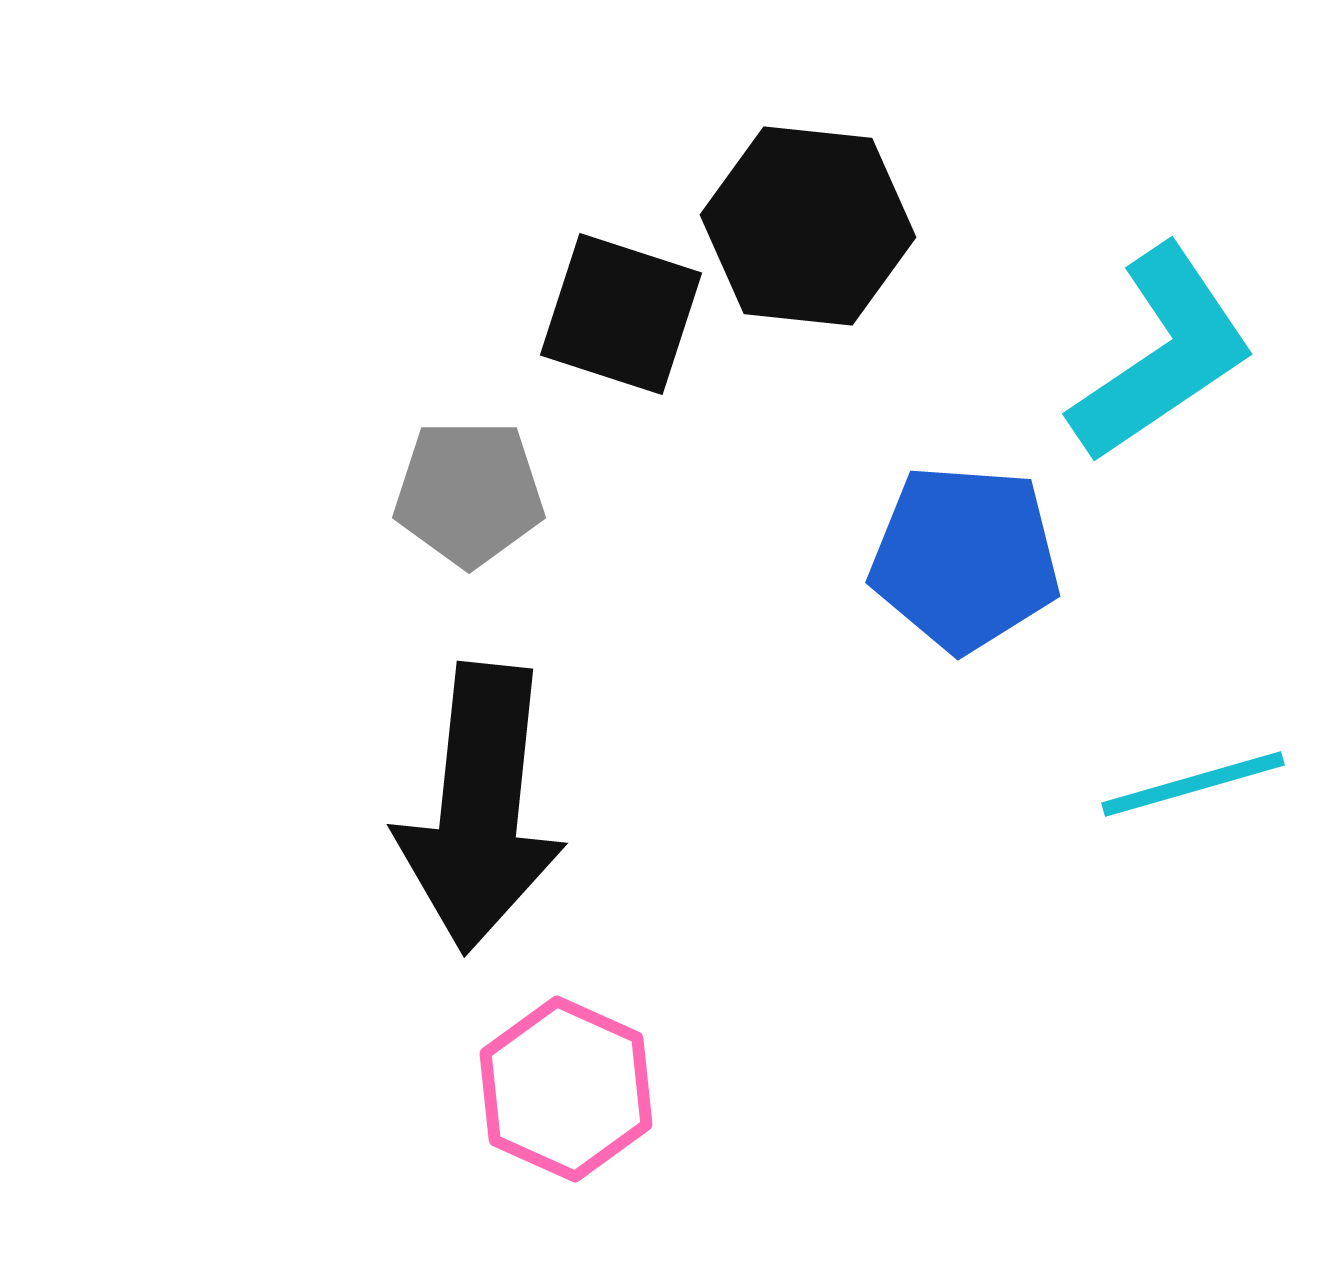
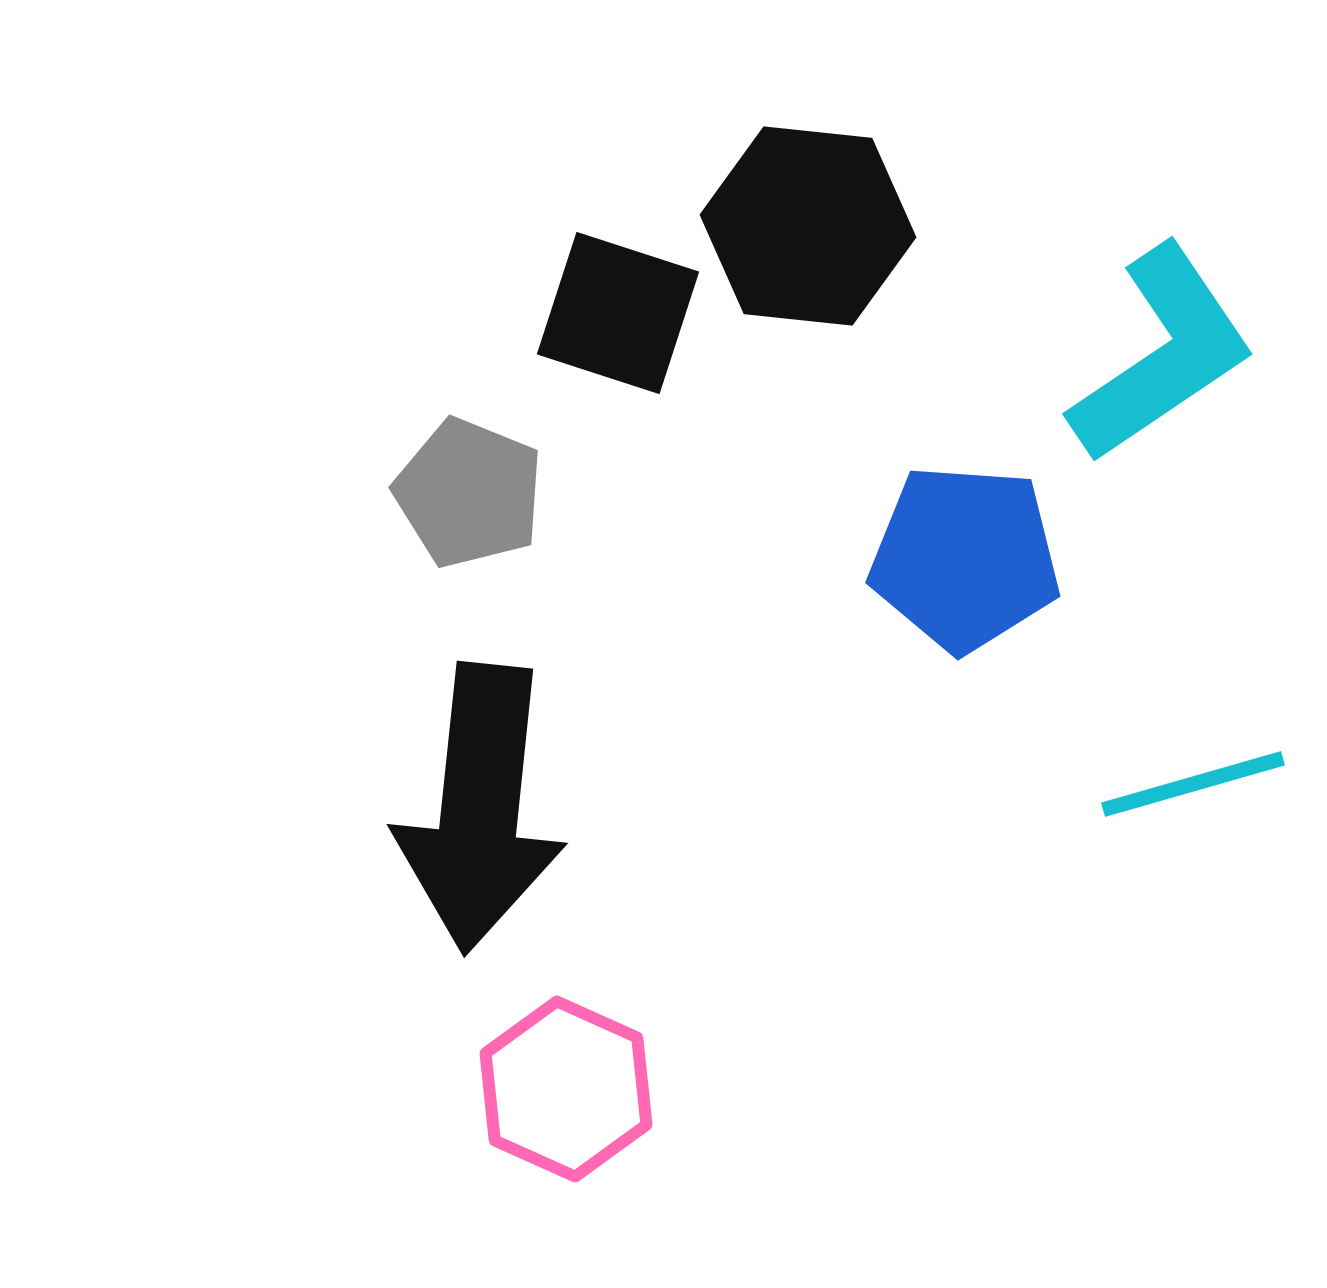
black square: moved 3 px left, 1 px up
gray pentagon: rotated 22 degrees clockwise
